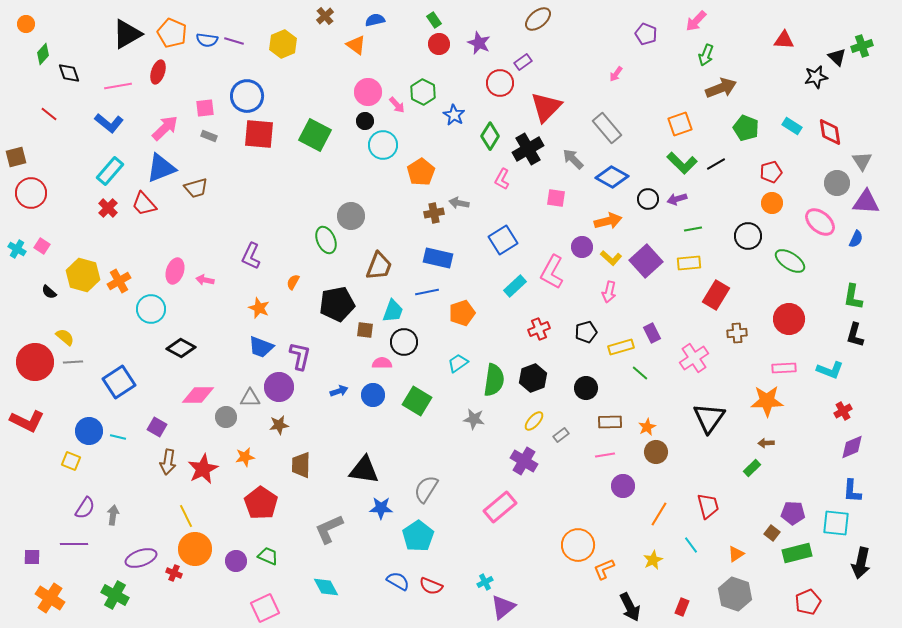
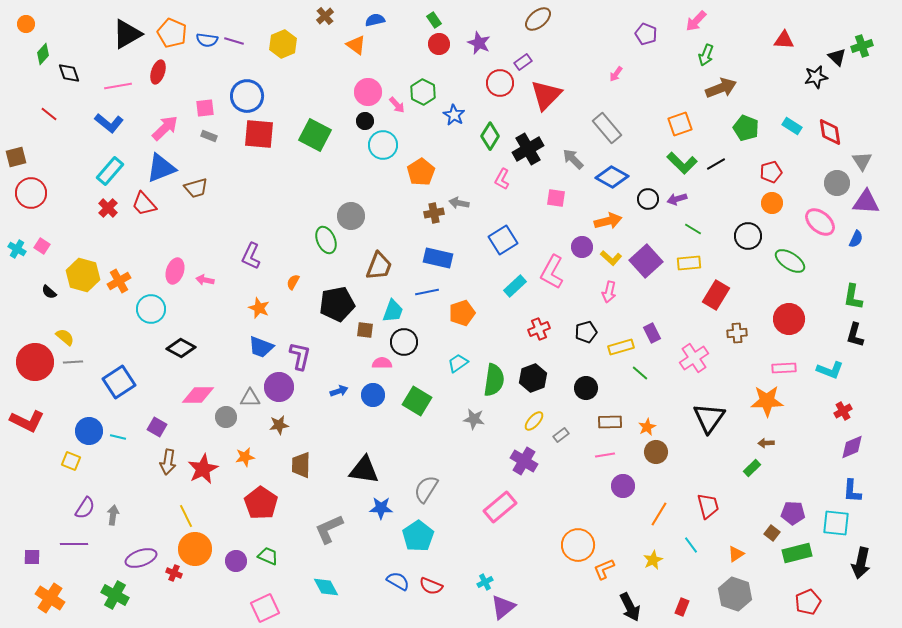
red triangle at (546, 107): moved 12 px up
green line at (693, 229): rotated 42 degrees clockwise
